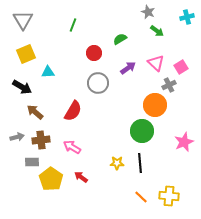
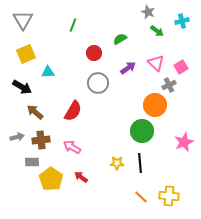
cyan cross: moved 5 px left, 4 px down
